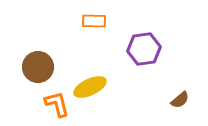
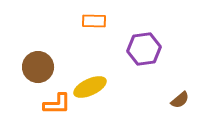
orange L-shape: rotated 104 degrees clockwise
